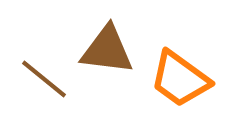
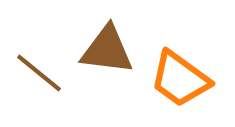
brown line: moved 5 px left, 6 px up
